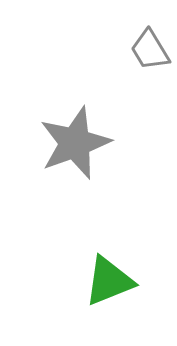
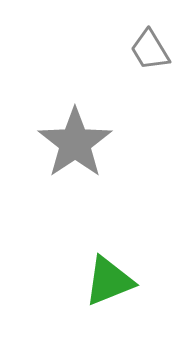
gray star: rotated 14 degrees counterclockwise
